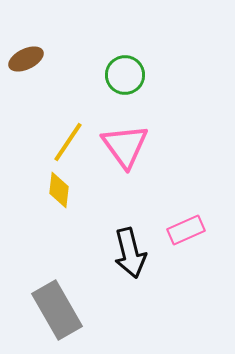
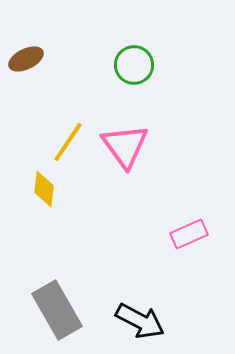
green circle: moved 9 px right, 10 px up
yellow diamond: moved 15 px left, 1 px up
pink rectangle: moved 3 px right, 4 px down
black arrow: moved 10 px right, 68 px down; rotated 48 degrees counterclockwise
